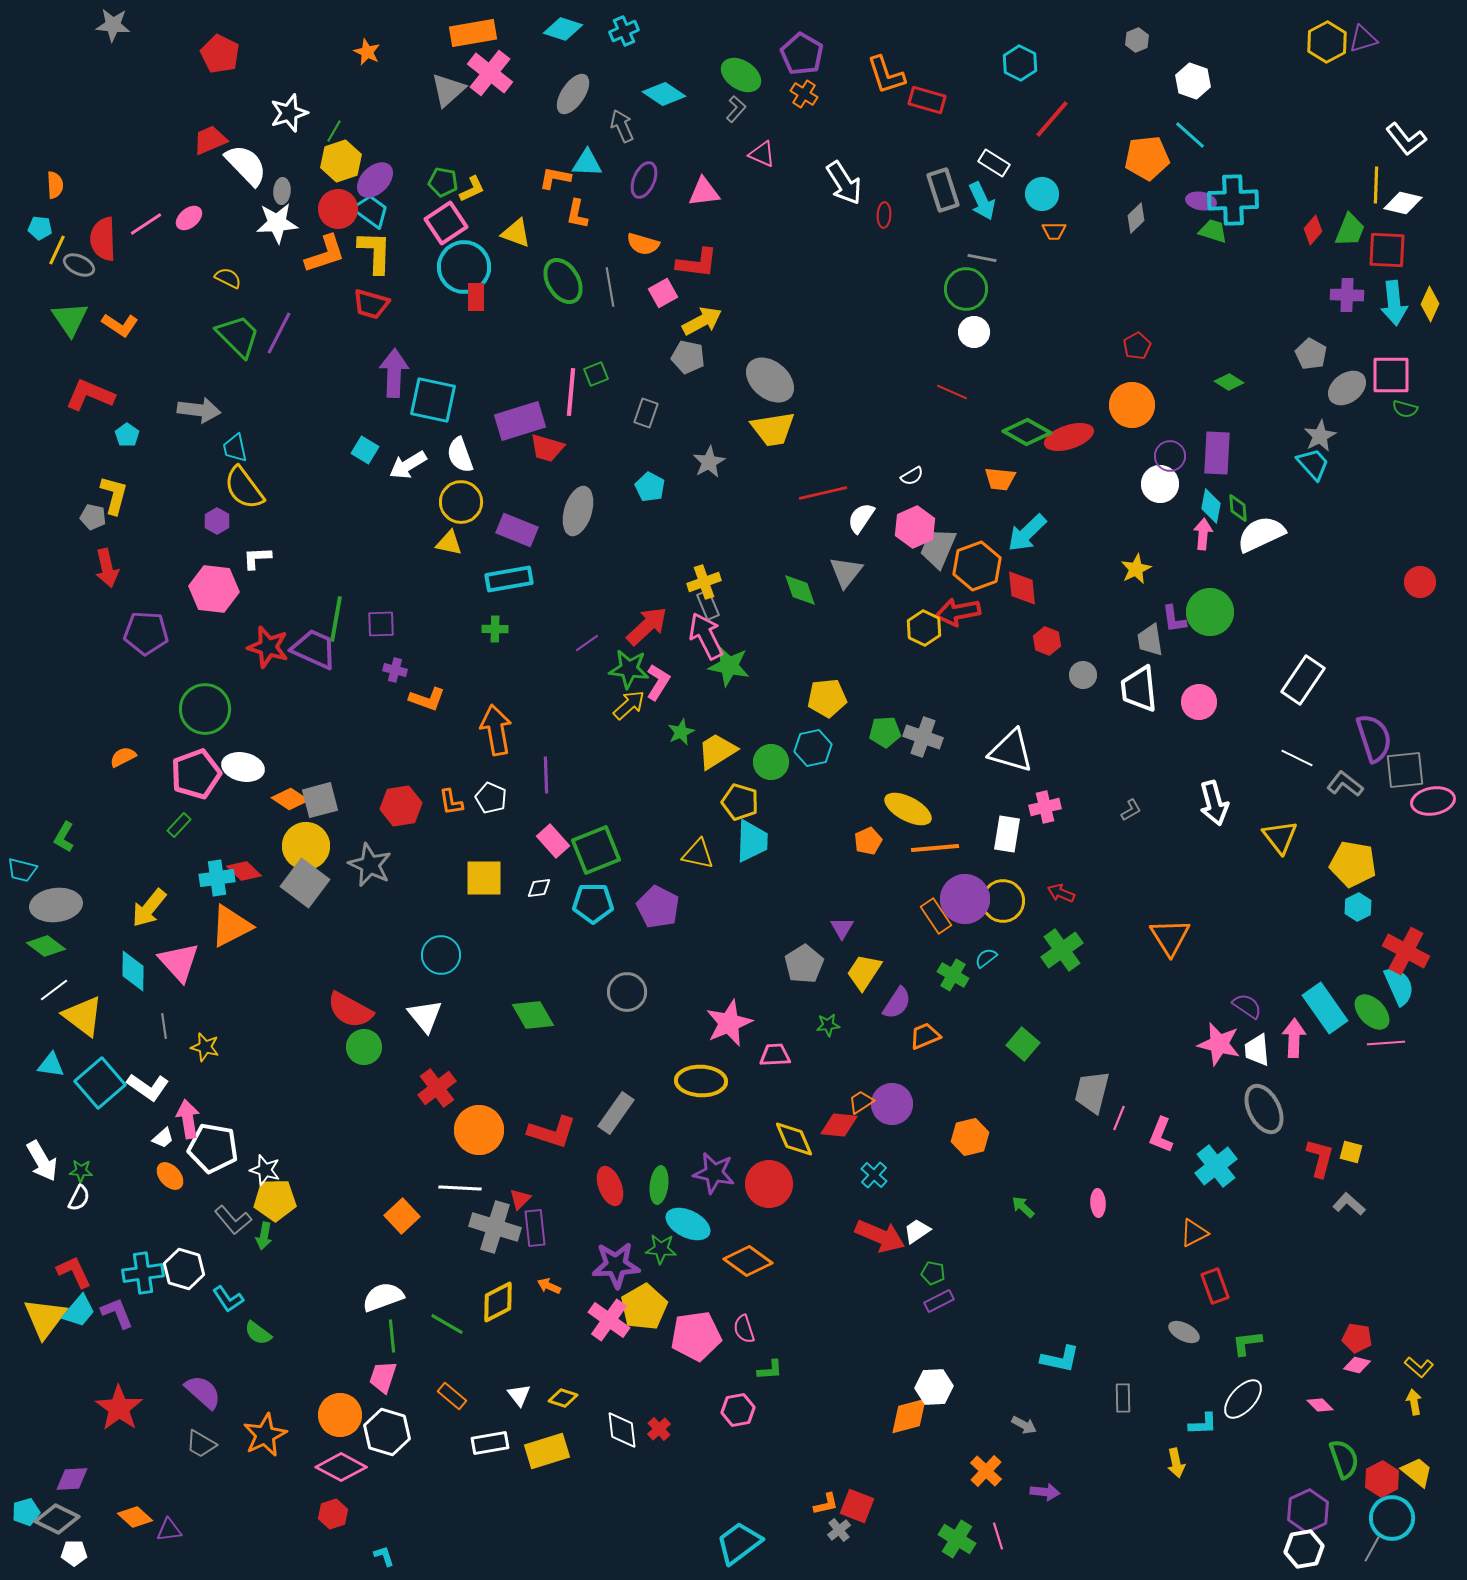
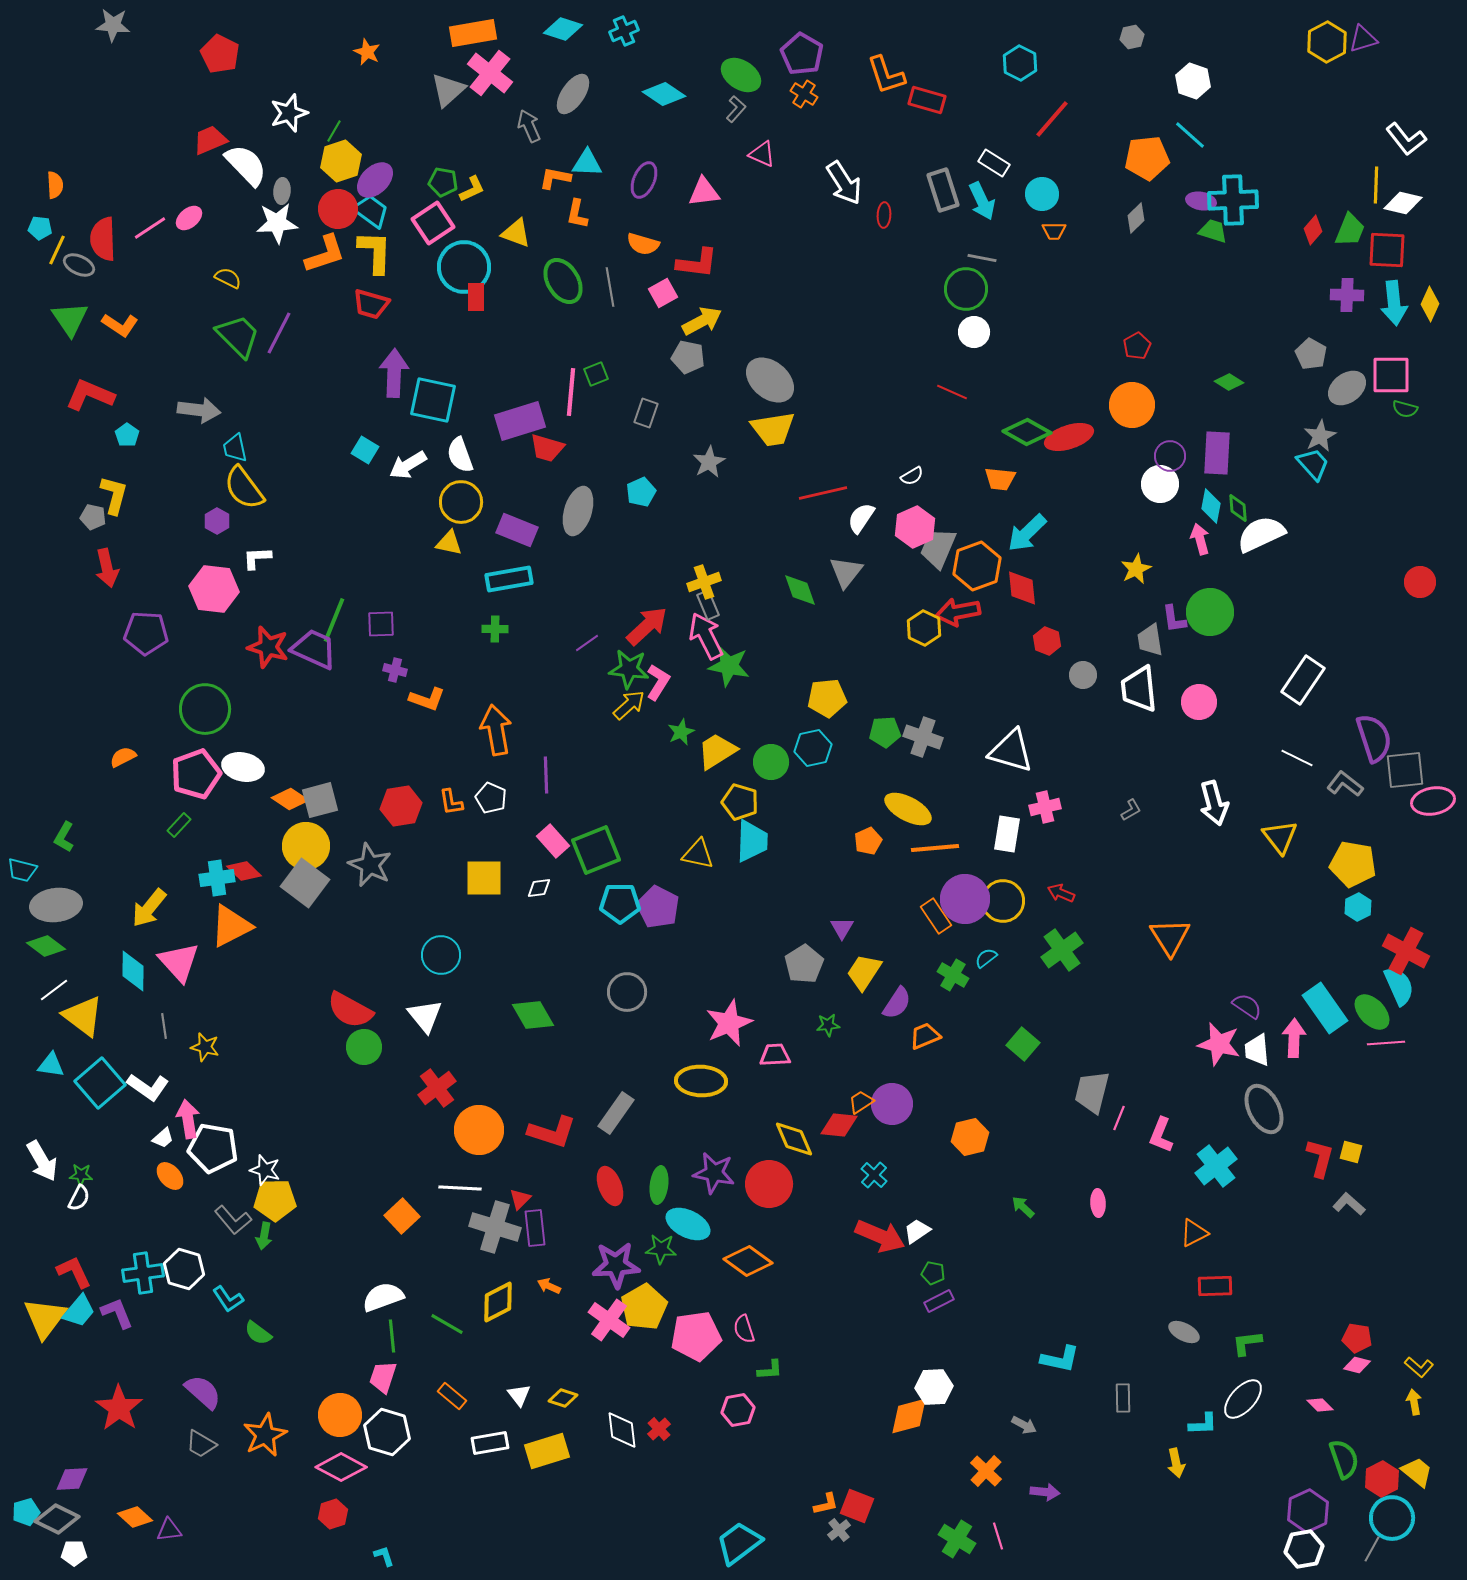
gray hexagon at (1137, 40): moved 5 px left, 3 px up; rotated 10 degrees clockwise
gray arrow at (622, 126): moved 93 px left
pink square at (446, 223): moved 13 px left
pink line at (146, 224): moved 4 px right, 4 px down
cyan pentagon at (650, 487): moved 9 px left, 5 px down; rotated 20 degrees clockwise
pink arrow at (1203, 534): moved 3 px left, 5 px down; rotated 20 degrees counterclockwise
green line at (336, 619): moved 2 px left, 1 px down; rotated 12 degrees clockwise
cyan pentagon at (593, 903): moved 27 px right
green star at (81, 1171): moved 4 px down
red rectangle at (1215, 1286): rotated 72 degrees counterclockwise
